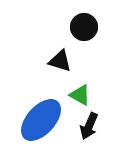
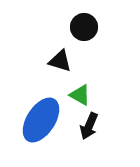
blue ellipse: rotated 9 degrees counterclockwise
